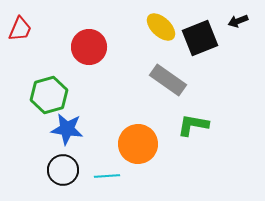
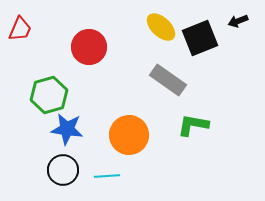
orange circle: moved 9 px left, 9 px up
